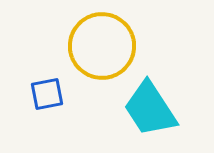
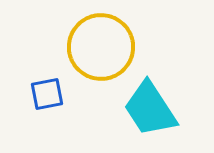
yellow circle: moved 1 px left, 1 px down
